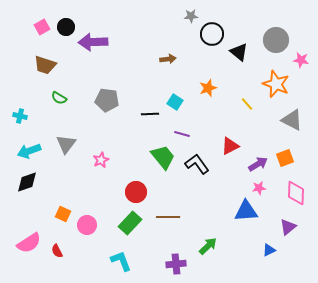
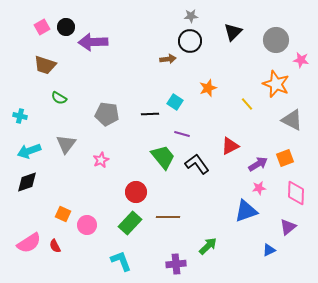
black circle at (212, 34): moved 22 px left, 7 px down
black triangle at (239, 52): moved 6 px left, 20 px up; rotated 36 degrees clockwise
gray pentagon at (107, 100): moved 14 px down
blue triangle at (246, 211): rotated 15 degrees counterclockwise
red semicircle at (57, 251): moved 2 px left, 5 px up
